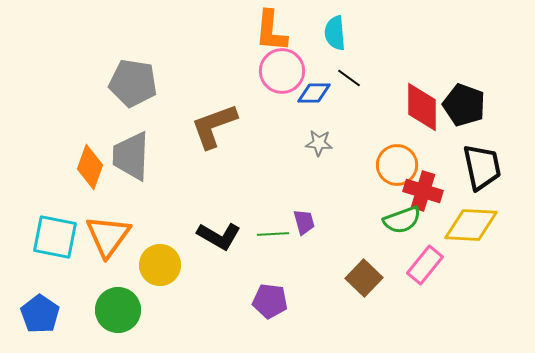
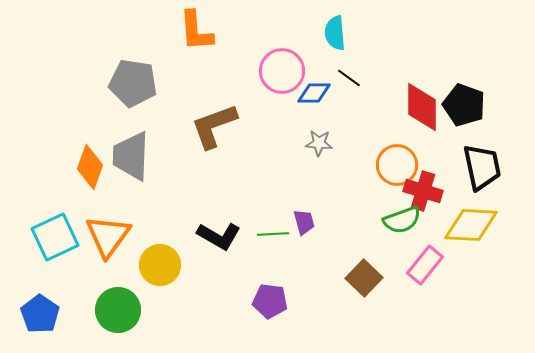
orange L-shape: moved 75 px left; rotated 9 degrees counterclockwise
cyan square: rotated 36 degrees counterclockwise
